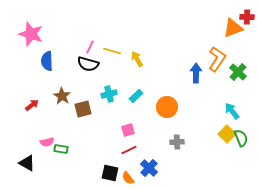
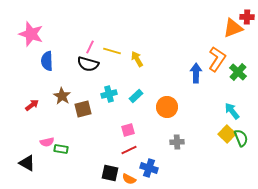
blue cross: rotated 24 degrees counterclockwise
orange semicircle: moved 1 px right, 1 px down; rotated 24 degrees counterclockwise
